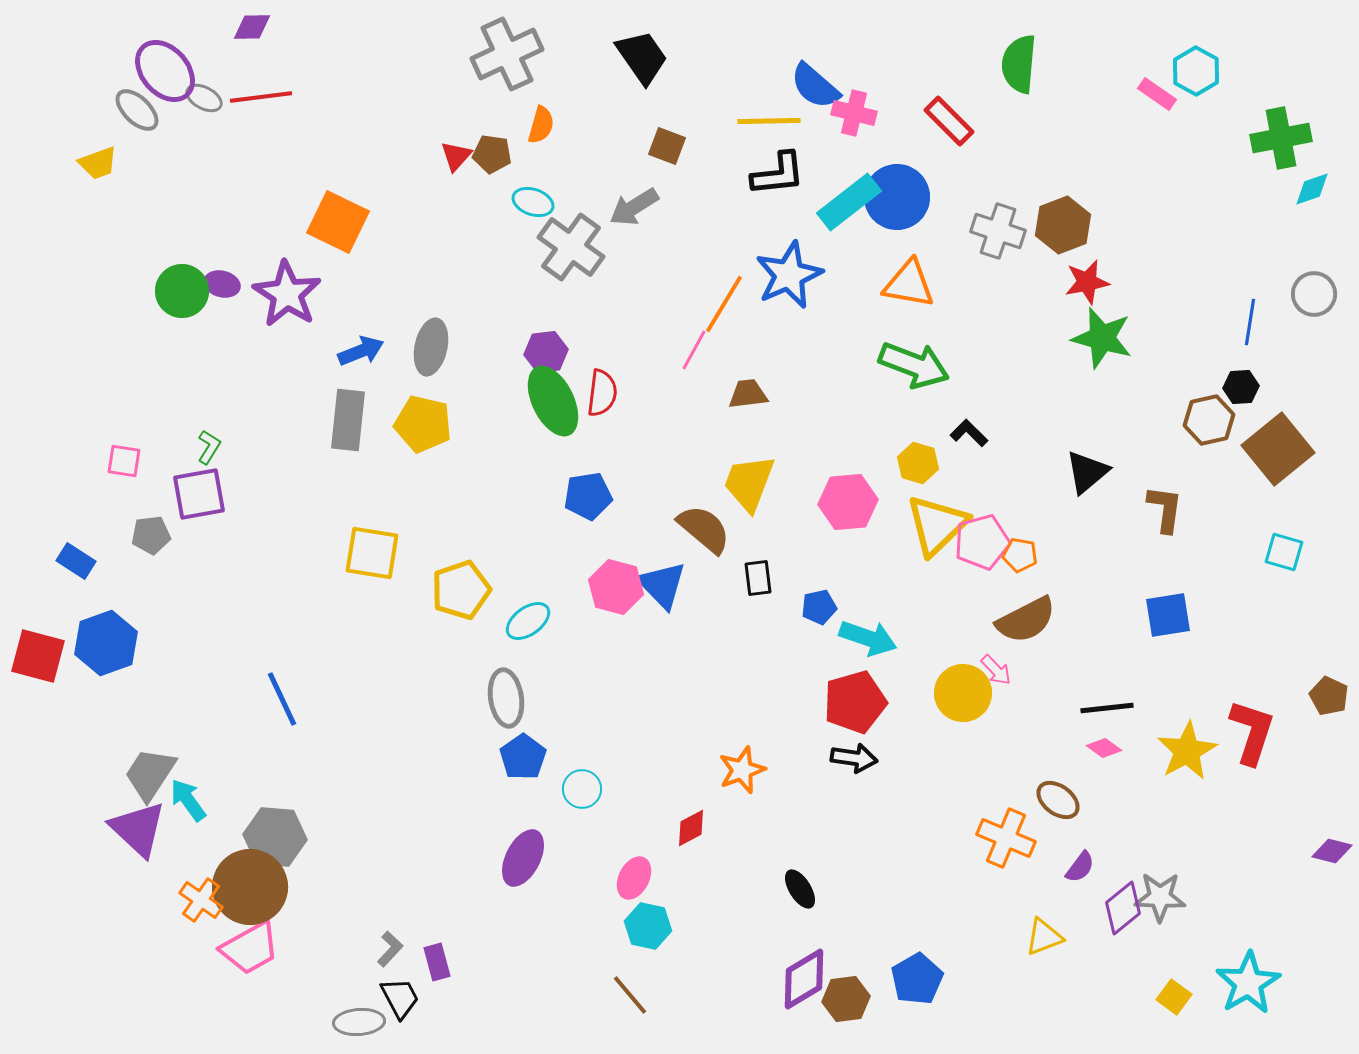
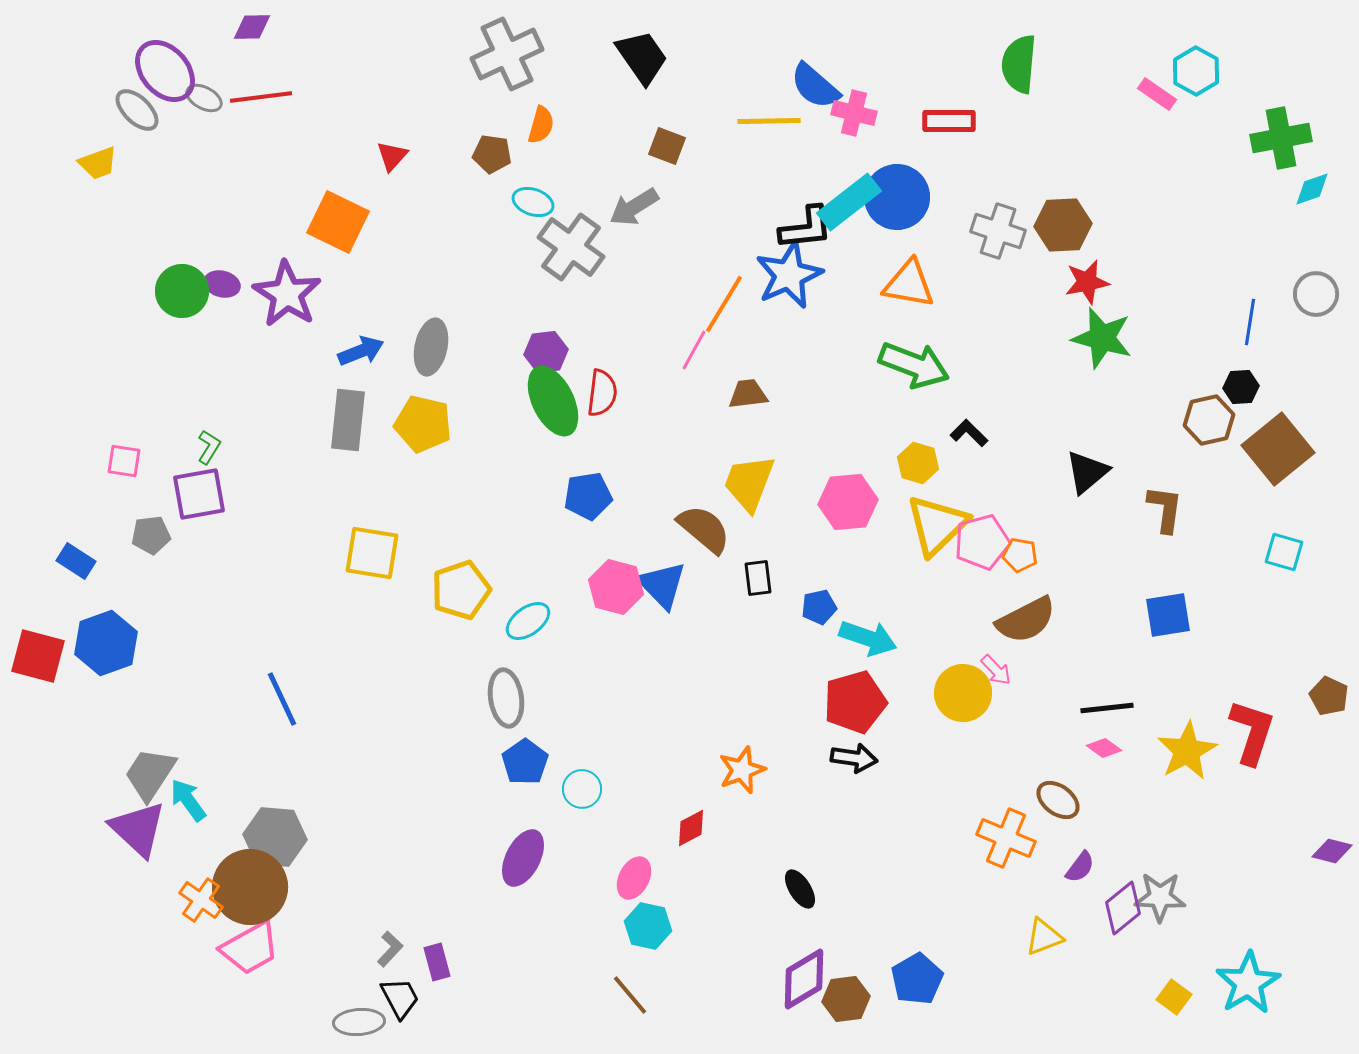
red rectangle at (949, 121): rotated 45 degrees counterclockwise
red triangle at (456, 156): moved 64 px left
black L-shape at (778, 174): moved 28 px right, 54 px down
brown hexagon at (1063, 225): rotated 18 degrees clockwise
gray circle at (1314, 294): moved 2 px right
blue pentagon at (523, 757): moved 2 px right, 5 px down
